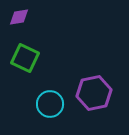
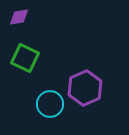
purple hexagon: moved 9 px left, 5 px up; rotated 12 degrees counterclockwise
